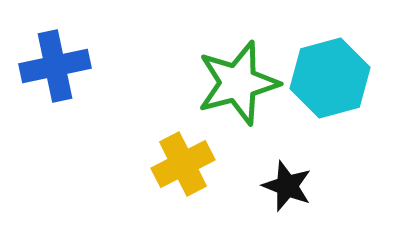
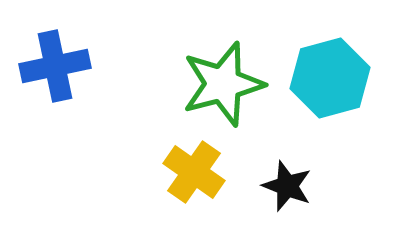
green star: moved 15 px left, 1 px down
yellow cross: moved 11 px right, 8 px down; rotated 28 degrees counterclockwise
